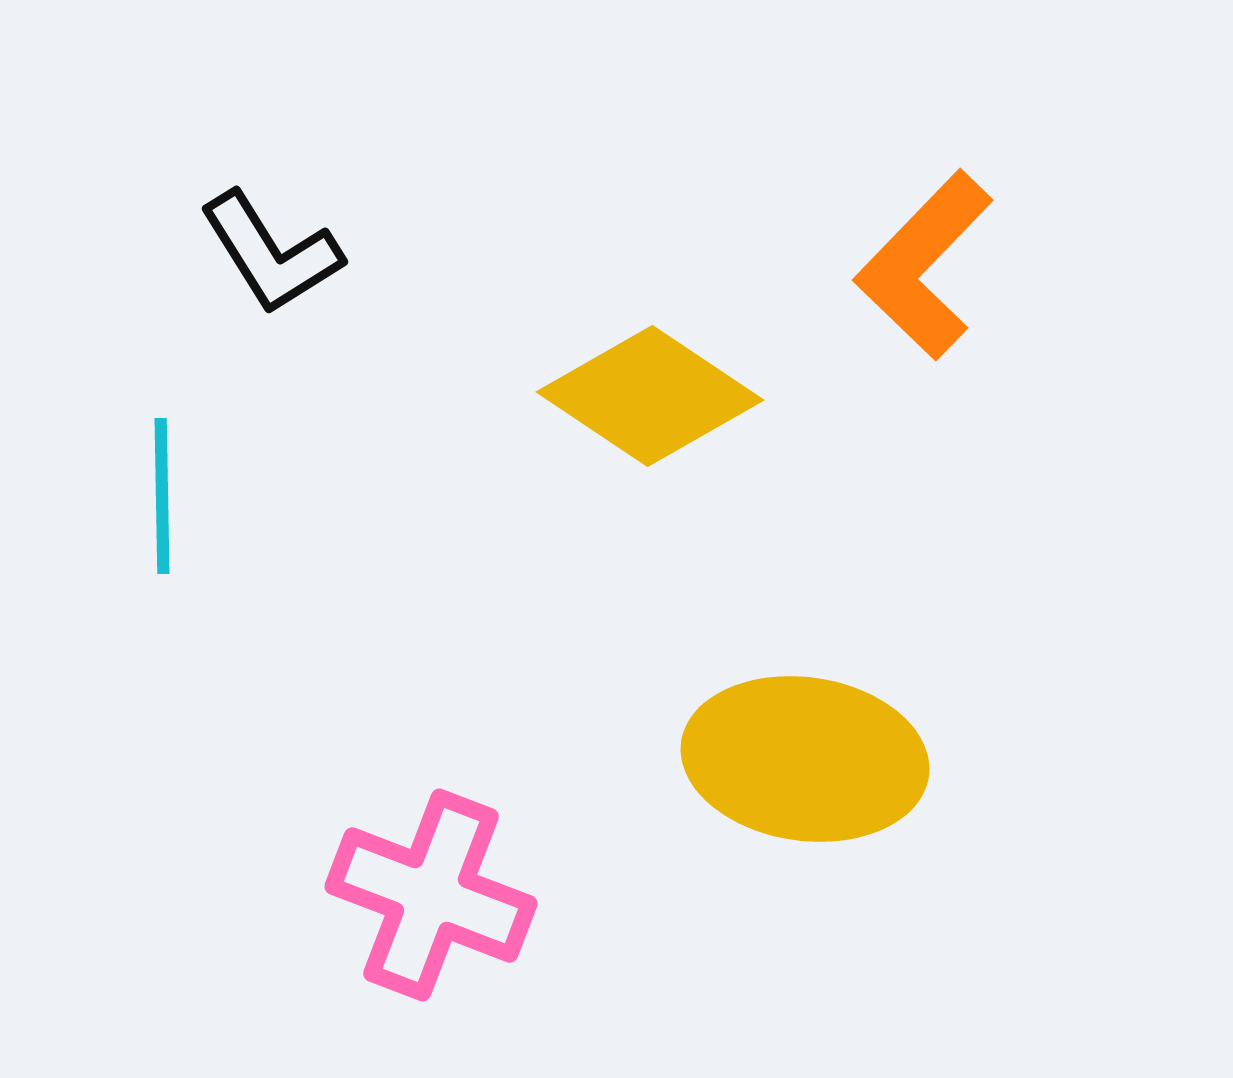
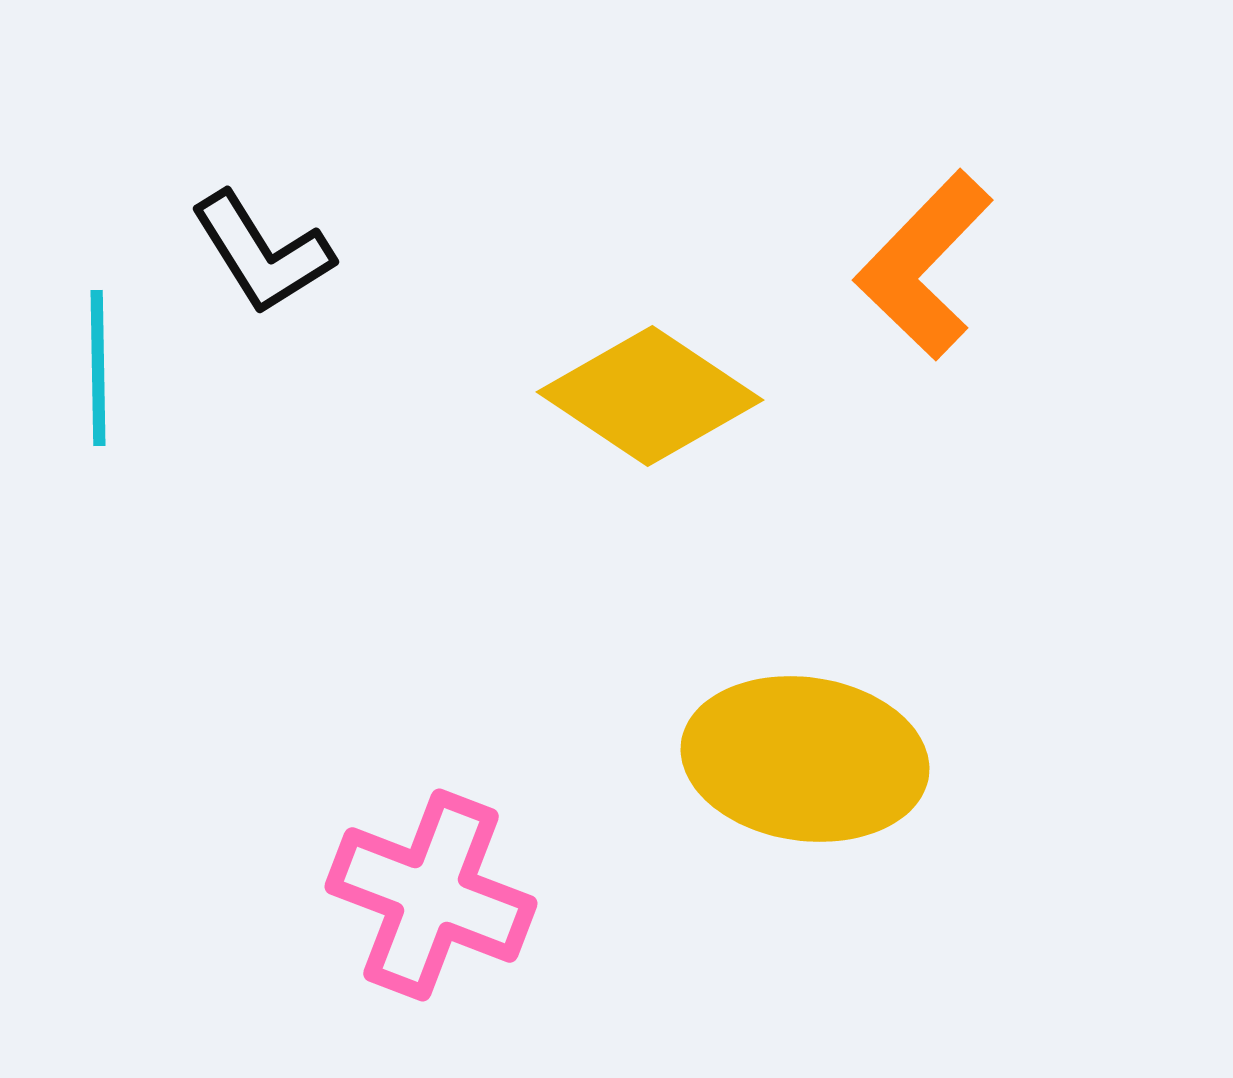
black L-shape: moved 9 px left
cyan line: moved 64 px left, 128 px up
